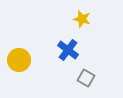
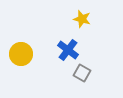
yellow circle: moved 2 px right, 6 px up
gray square: moved 4 px left, 5 px up
